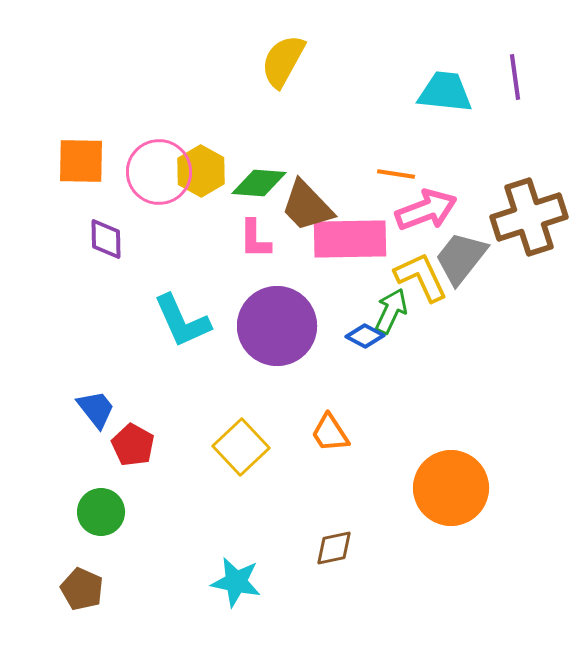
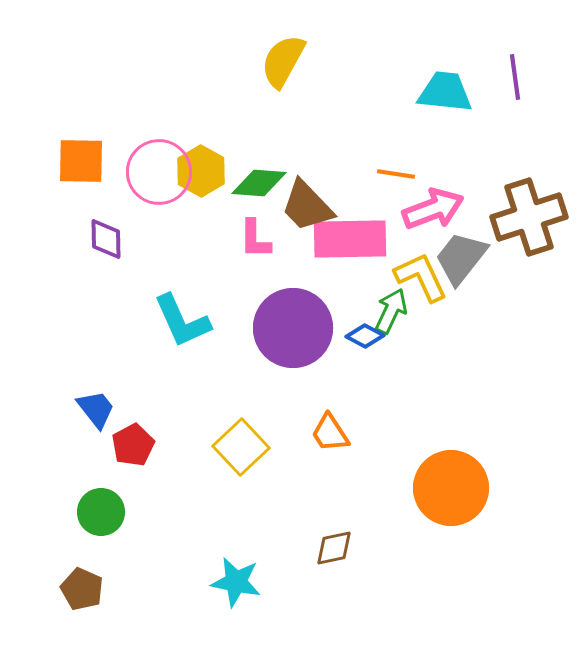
pink arrow: moved 7 px right, 1 px up
purple circle: moved 16 px right, 2 px down
red pentagon: rotated 15 degrees clockwise
